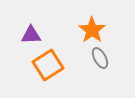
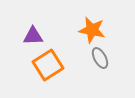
orange star: rotated 24 degrees counterclockwise
purple triangle: moved 2 px right, 1 px down
